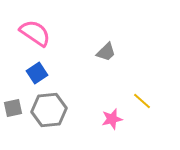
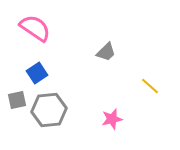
pink semicircle: moved 5 px up
yellow line: moved 8 px right, 15 px up
gray square: moved 4 px right, 8 px up
